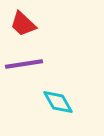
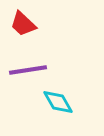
purple line: moved 4 px right, 6 px down
